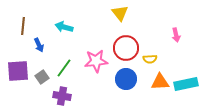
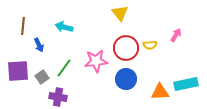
pink arrow: rotated 136 degrees counterclockwise
yellow semicircle: moved 14 px up
orange triangle: moved 10 px down
purple cross: moved 4 px left, 1 px down
